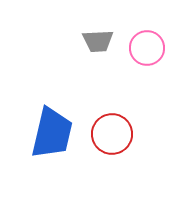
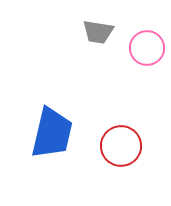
gray trapezoid: moved 9 px up; rotated 12 degrees clockwise
red circle: moved 9 px right, 12 px down
